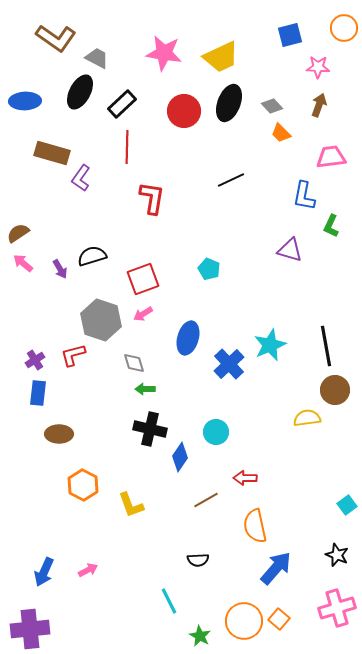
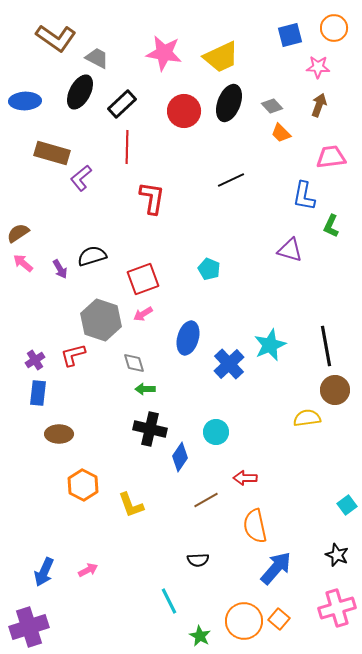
orange circle at (344, 28): moved 10 px left
purple L-shape at (81, 178): rotated 16 degrees clockwise
purple cross at (30, 629): moved 1 px left, 2 px up; rotated 12 degrees counterclockwise
